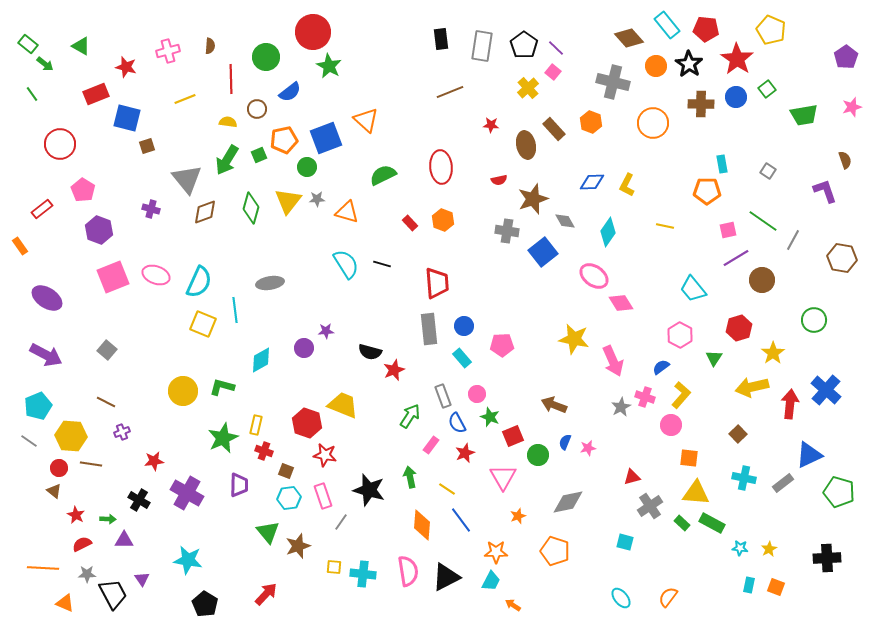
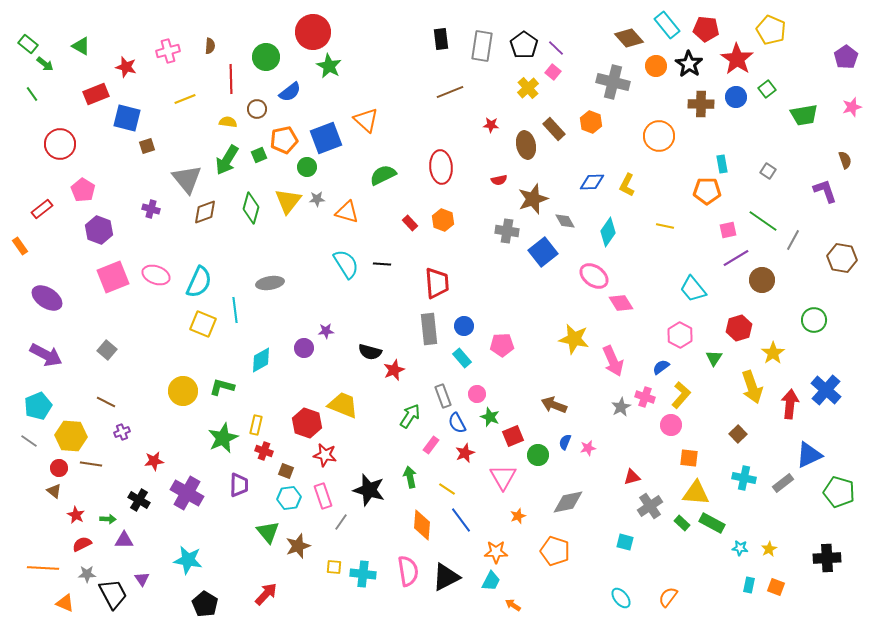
orange circle at (653, 123): moved 6 px right, 13 px down
black line at (382, 264): rotated 12 degrees counterclockwise
yellow arrow at (752, 387): rotated 96 degrees counterclockwise
